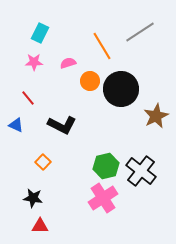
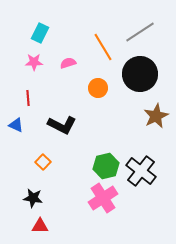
orange line: moved 1 px right, 1 px down
orange circle: moved 8 px right, 7 px down
black circle: moved 19 px right, 15 px up
red line: rotated 35 degrees clockwise
